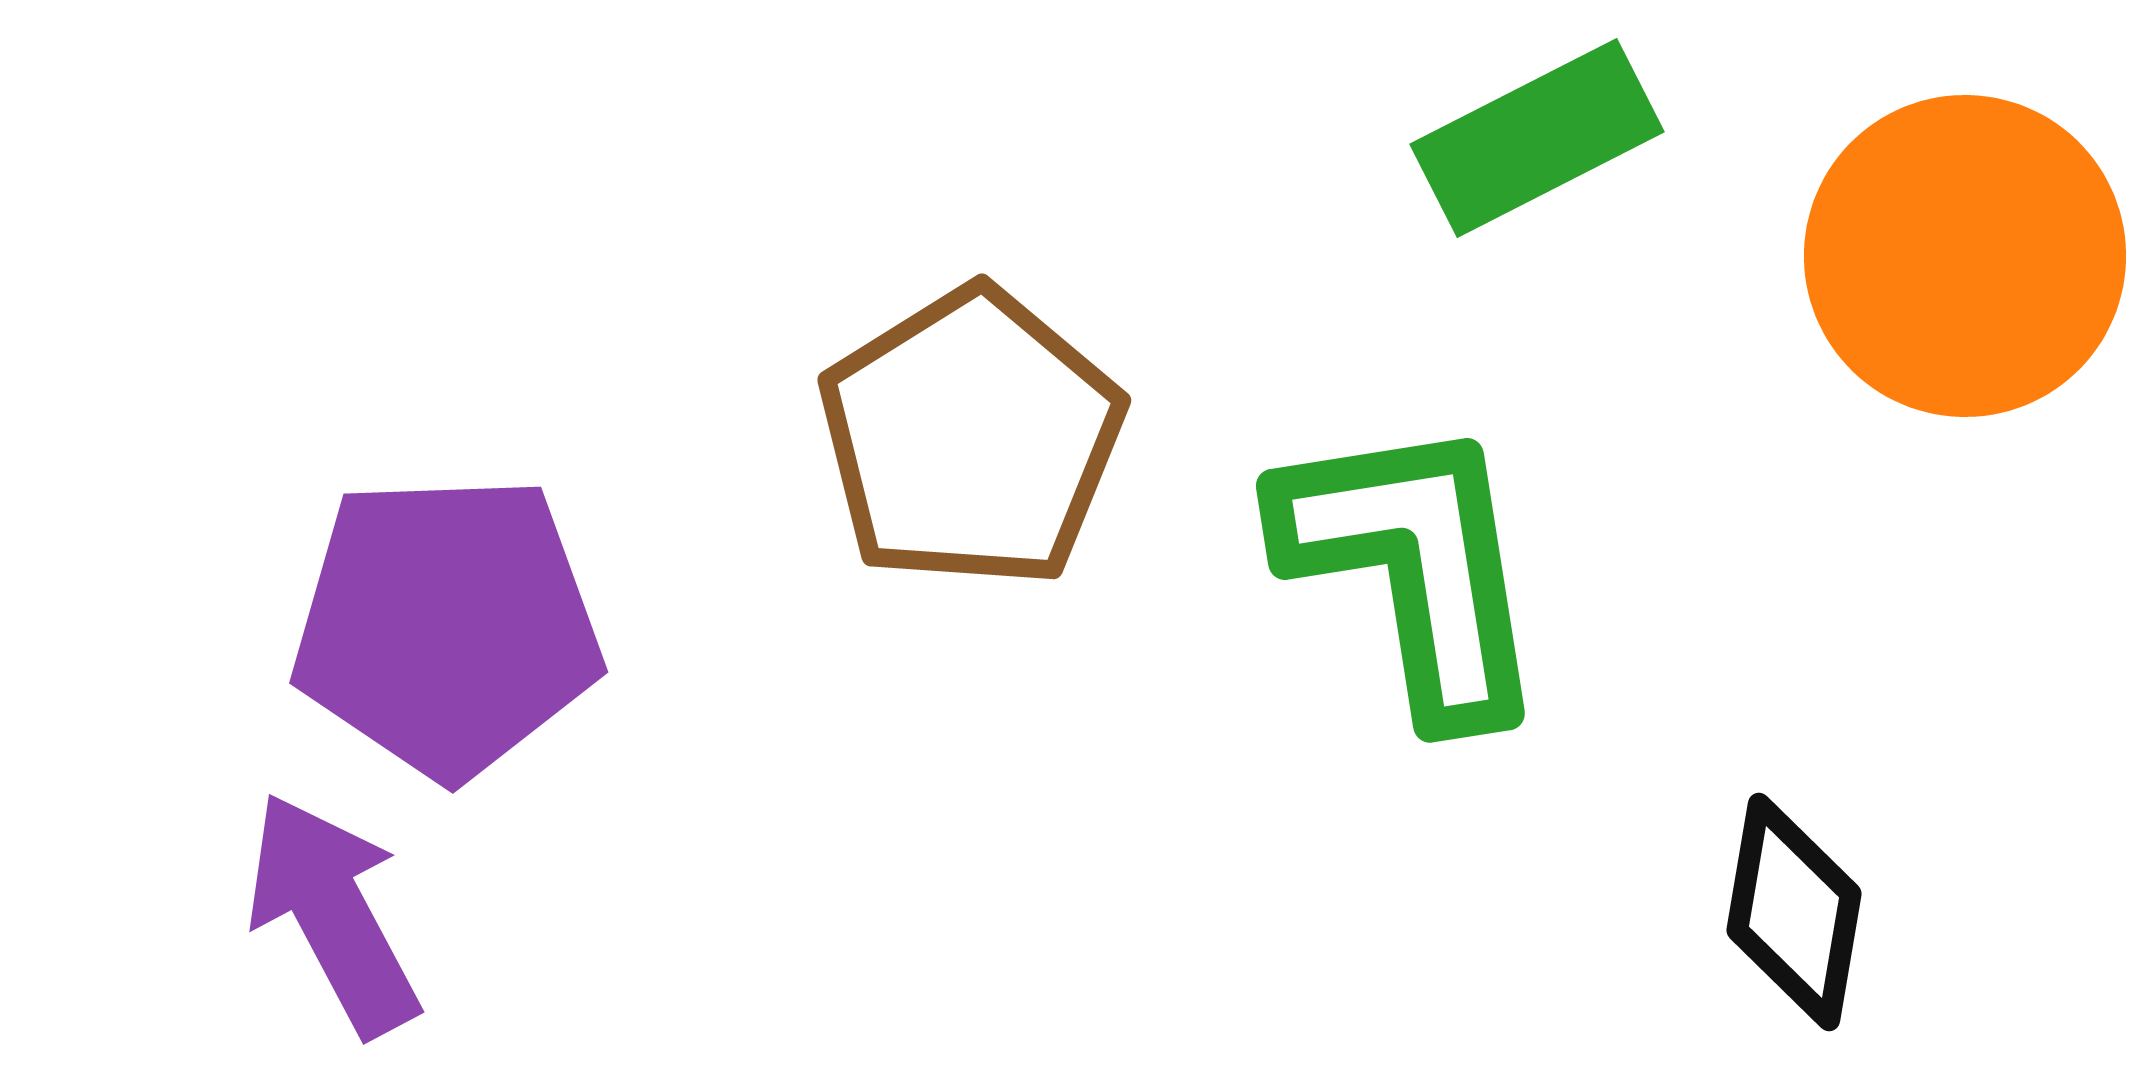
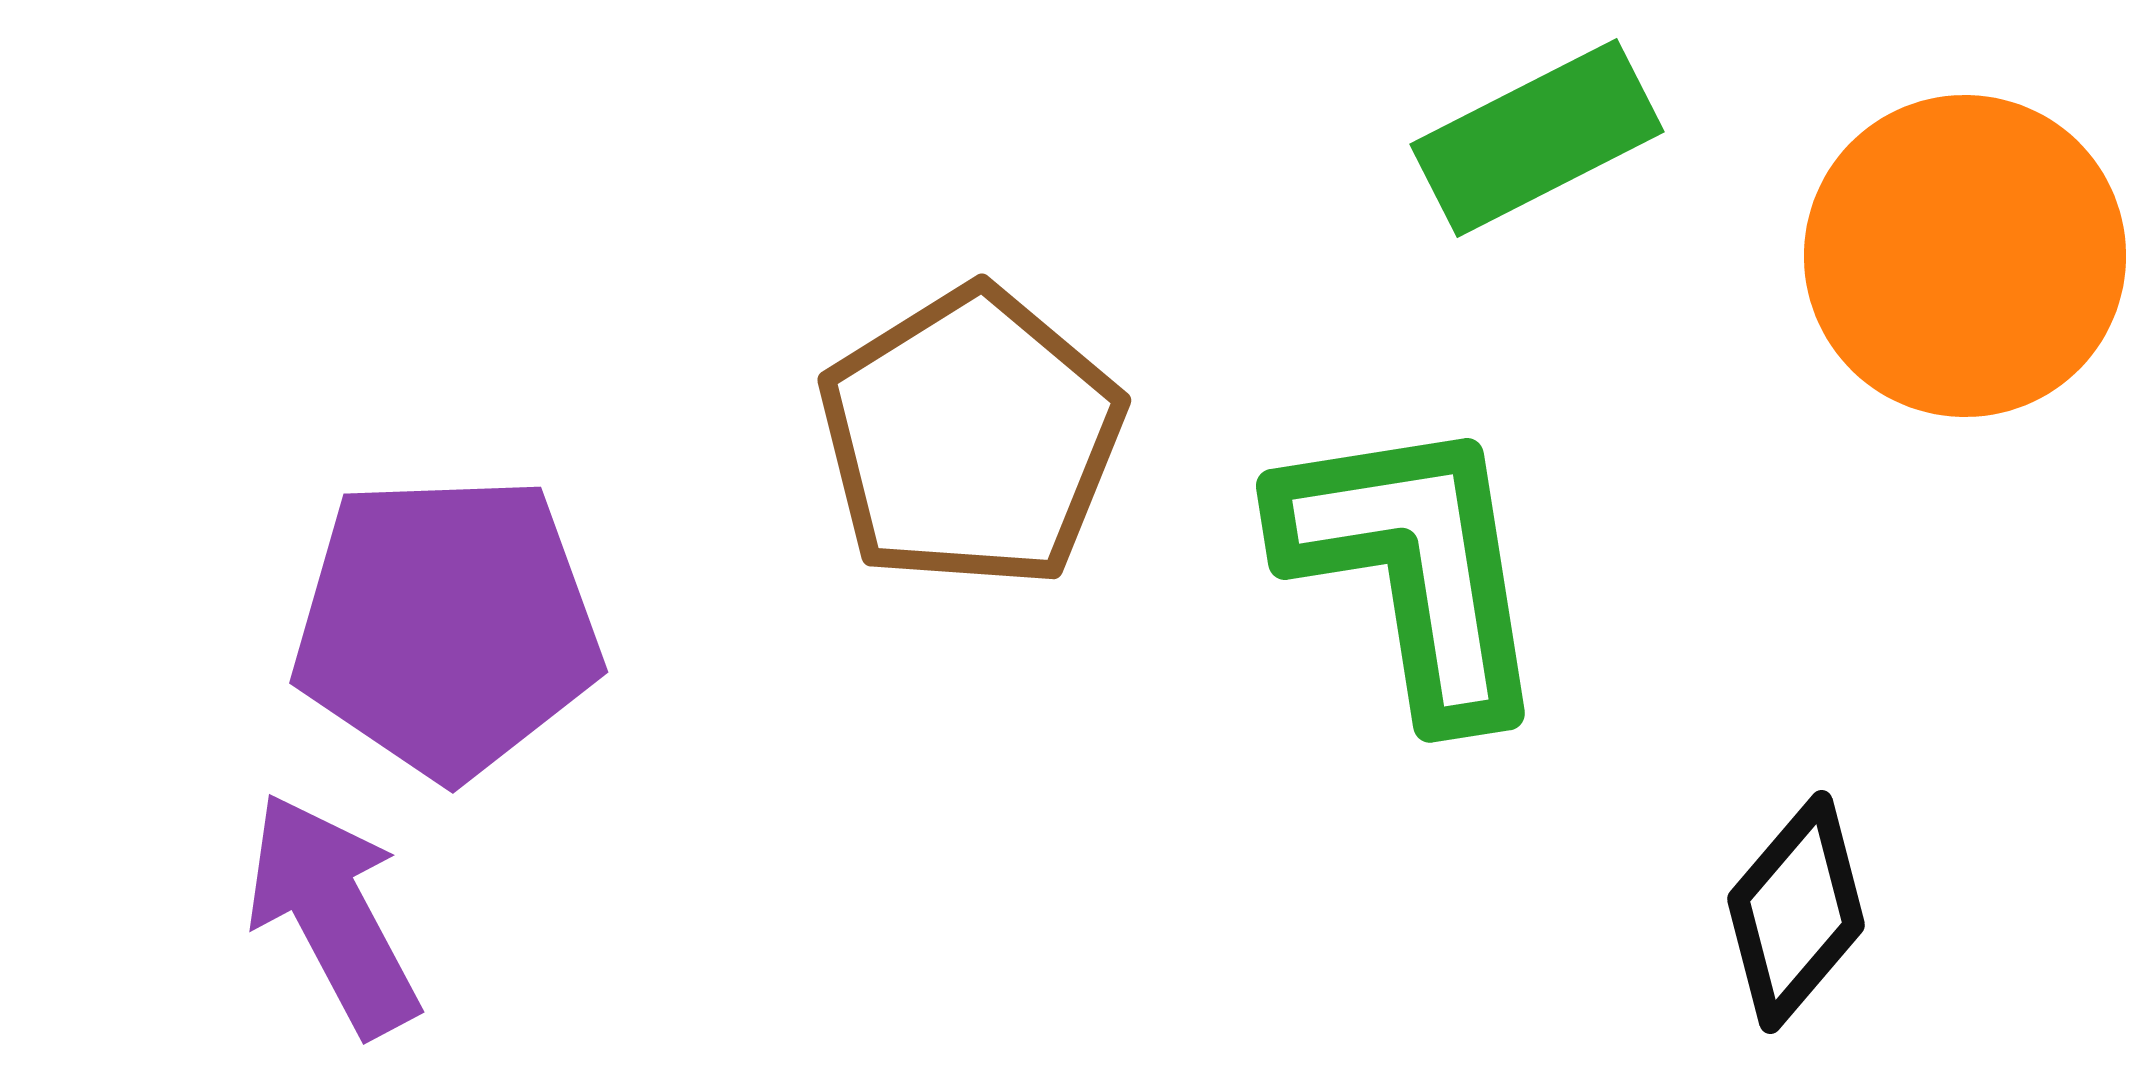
black diamond: moved 2 px right; rotated 31 degrees clockwise
